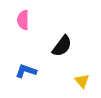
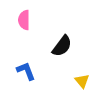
pink semicircle: moved 1 px right
blue L-shape: rotated 50 degrees clockwise
